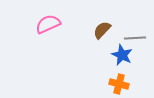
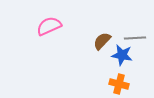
pink semicircle: moved 1 px right, 2 px down
brown semicircle: moved 11 px down
blue star: rotated 15 degrees counterclockwise
